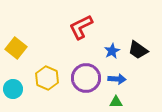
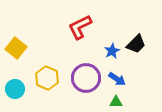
red L-shape: moved 1 px left
black trapezoid: moved 2 px left, 6 px up; rotated 80 degrees counterclockwise
blue arrow: rotated 30 degrees clockwise
cyan circle: moved 2 px right
